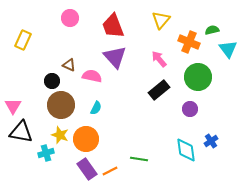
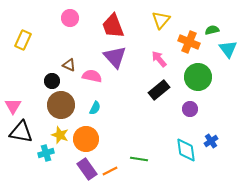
cyan semicircle: moved 1 px left
